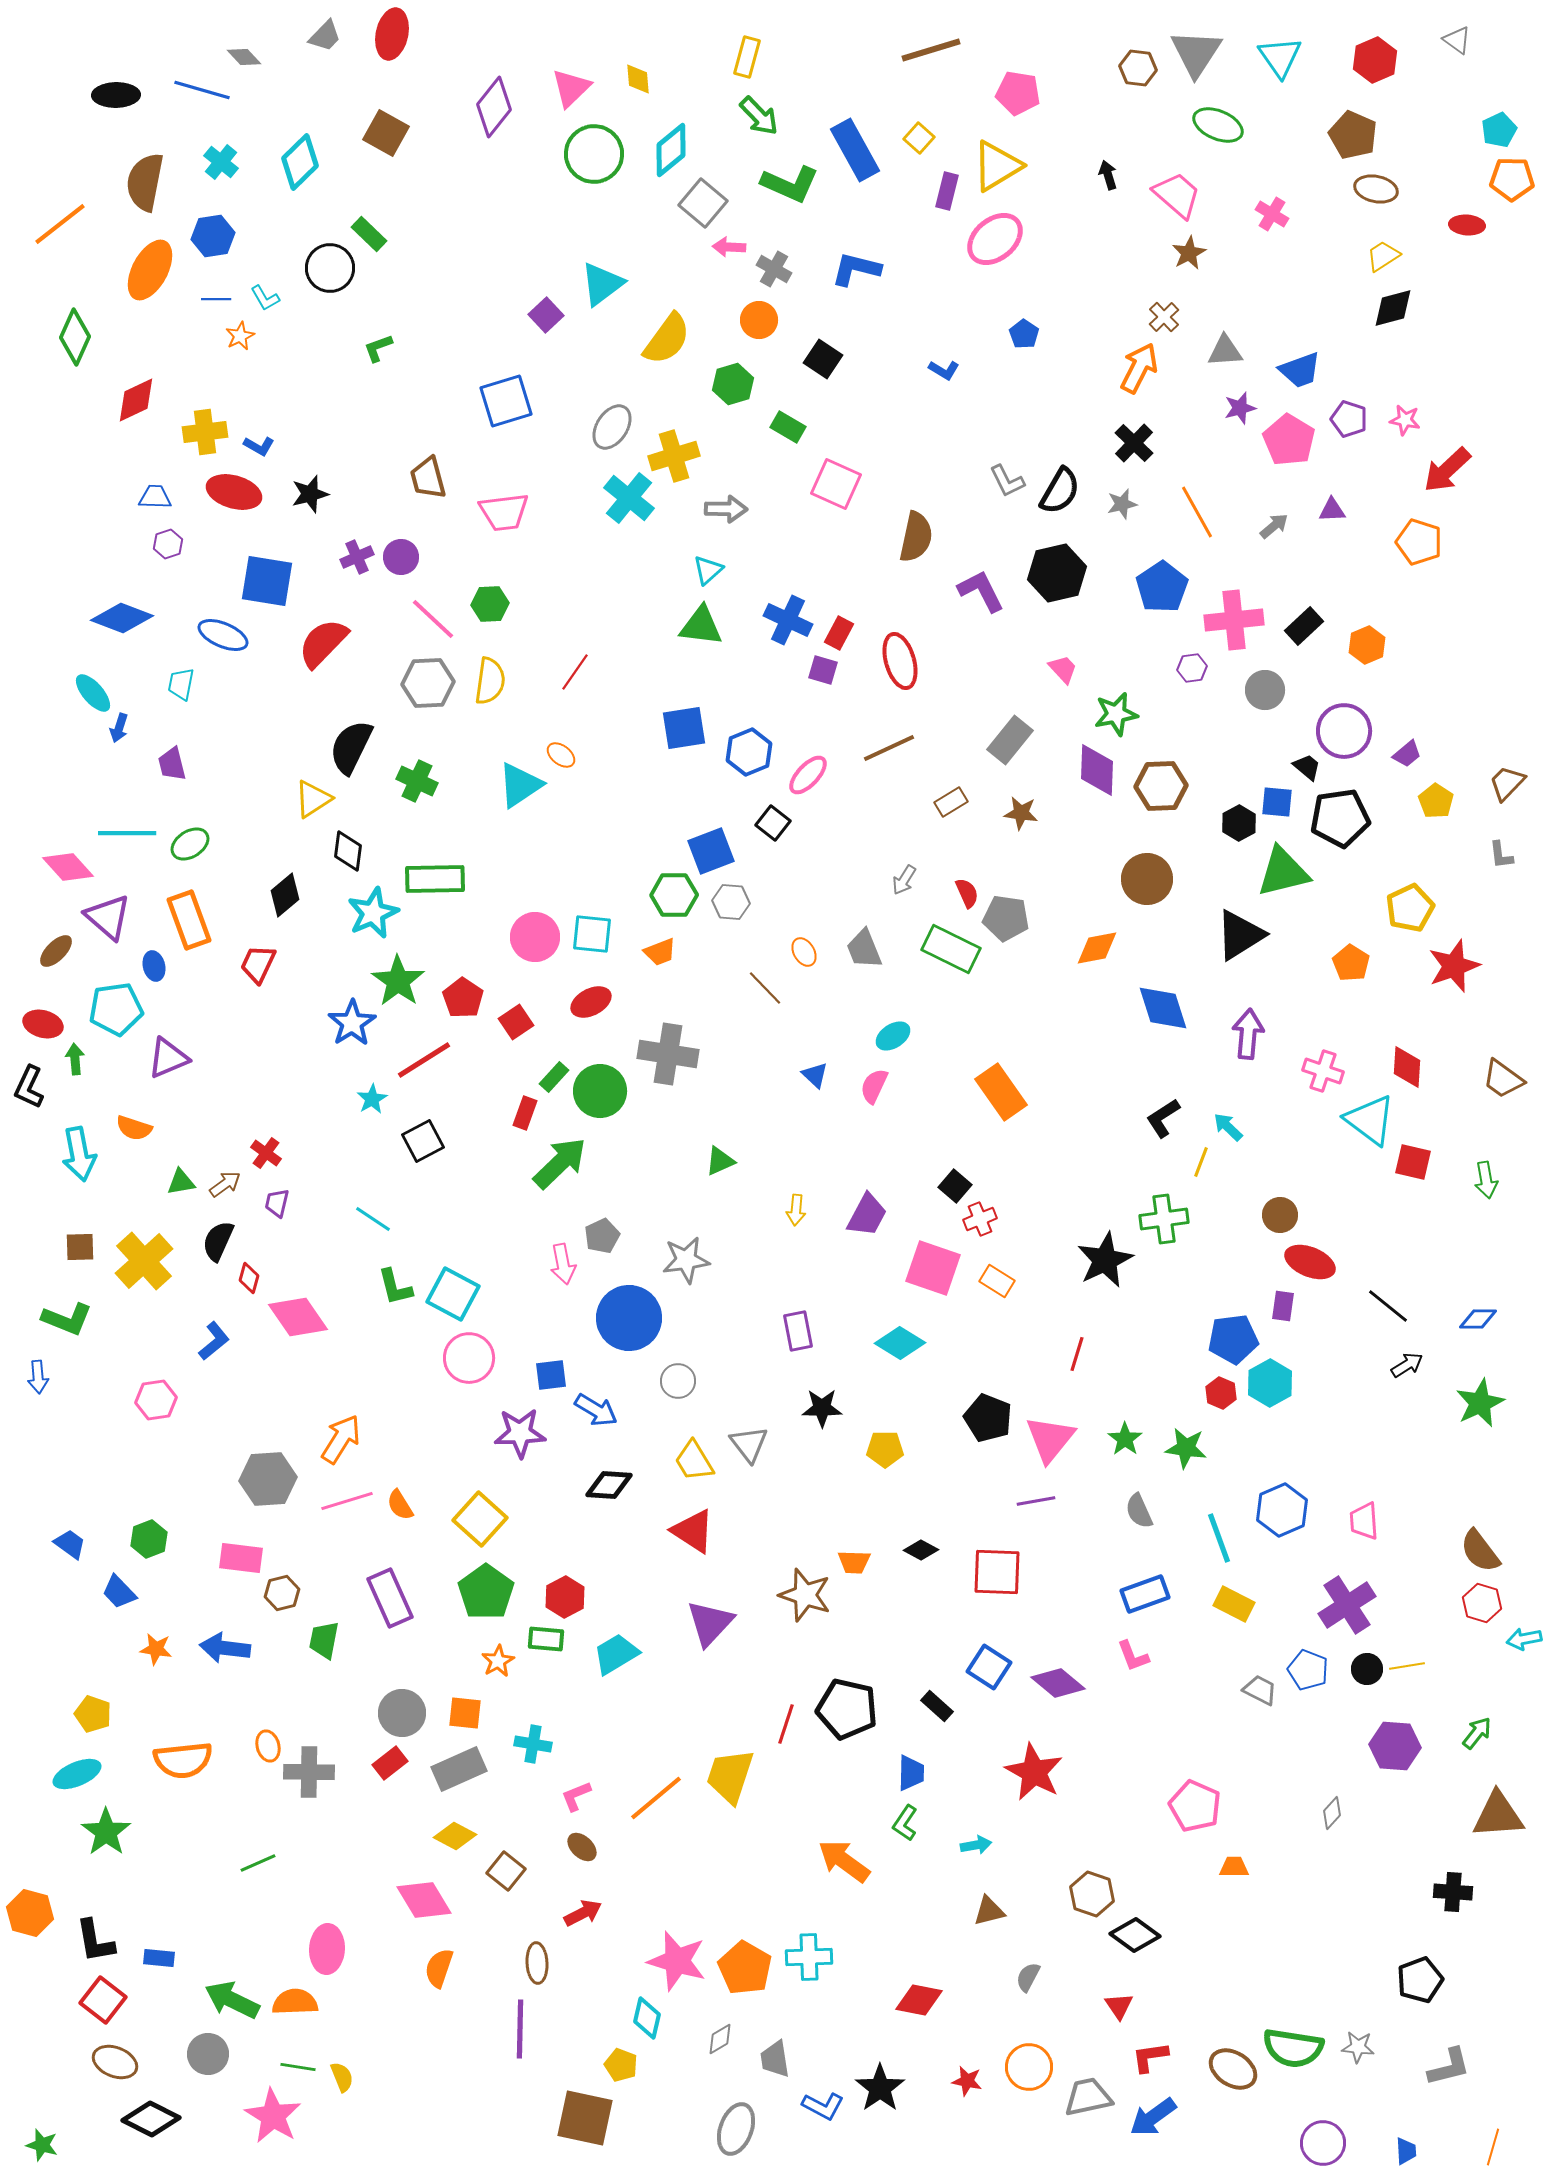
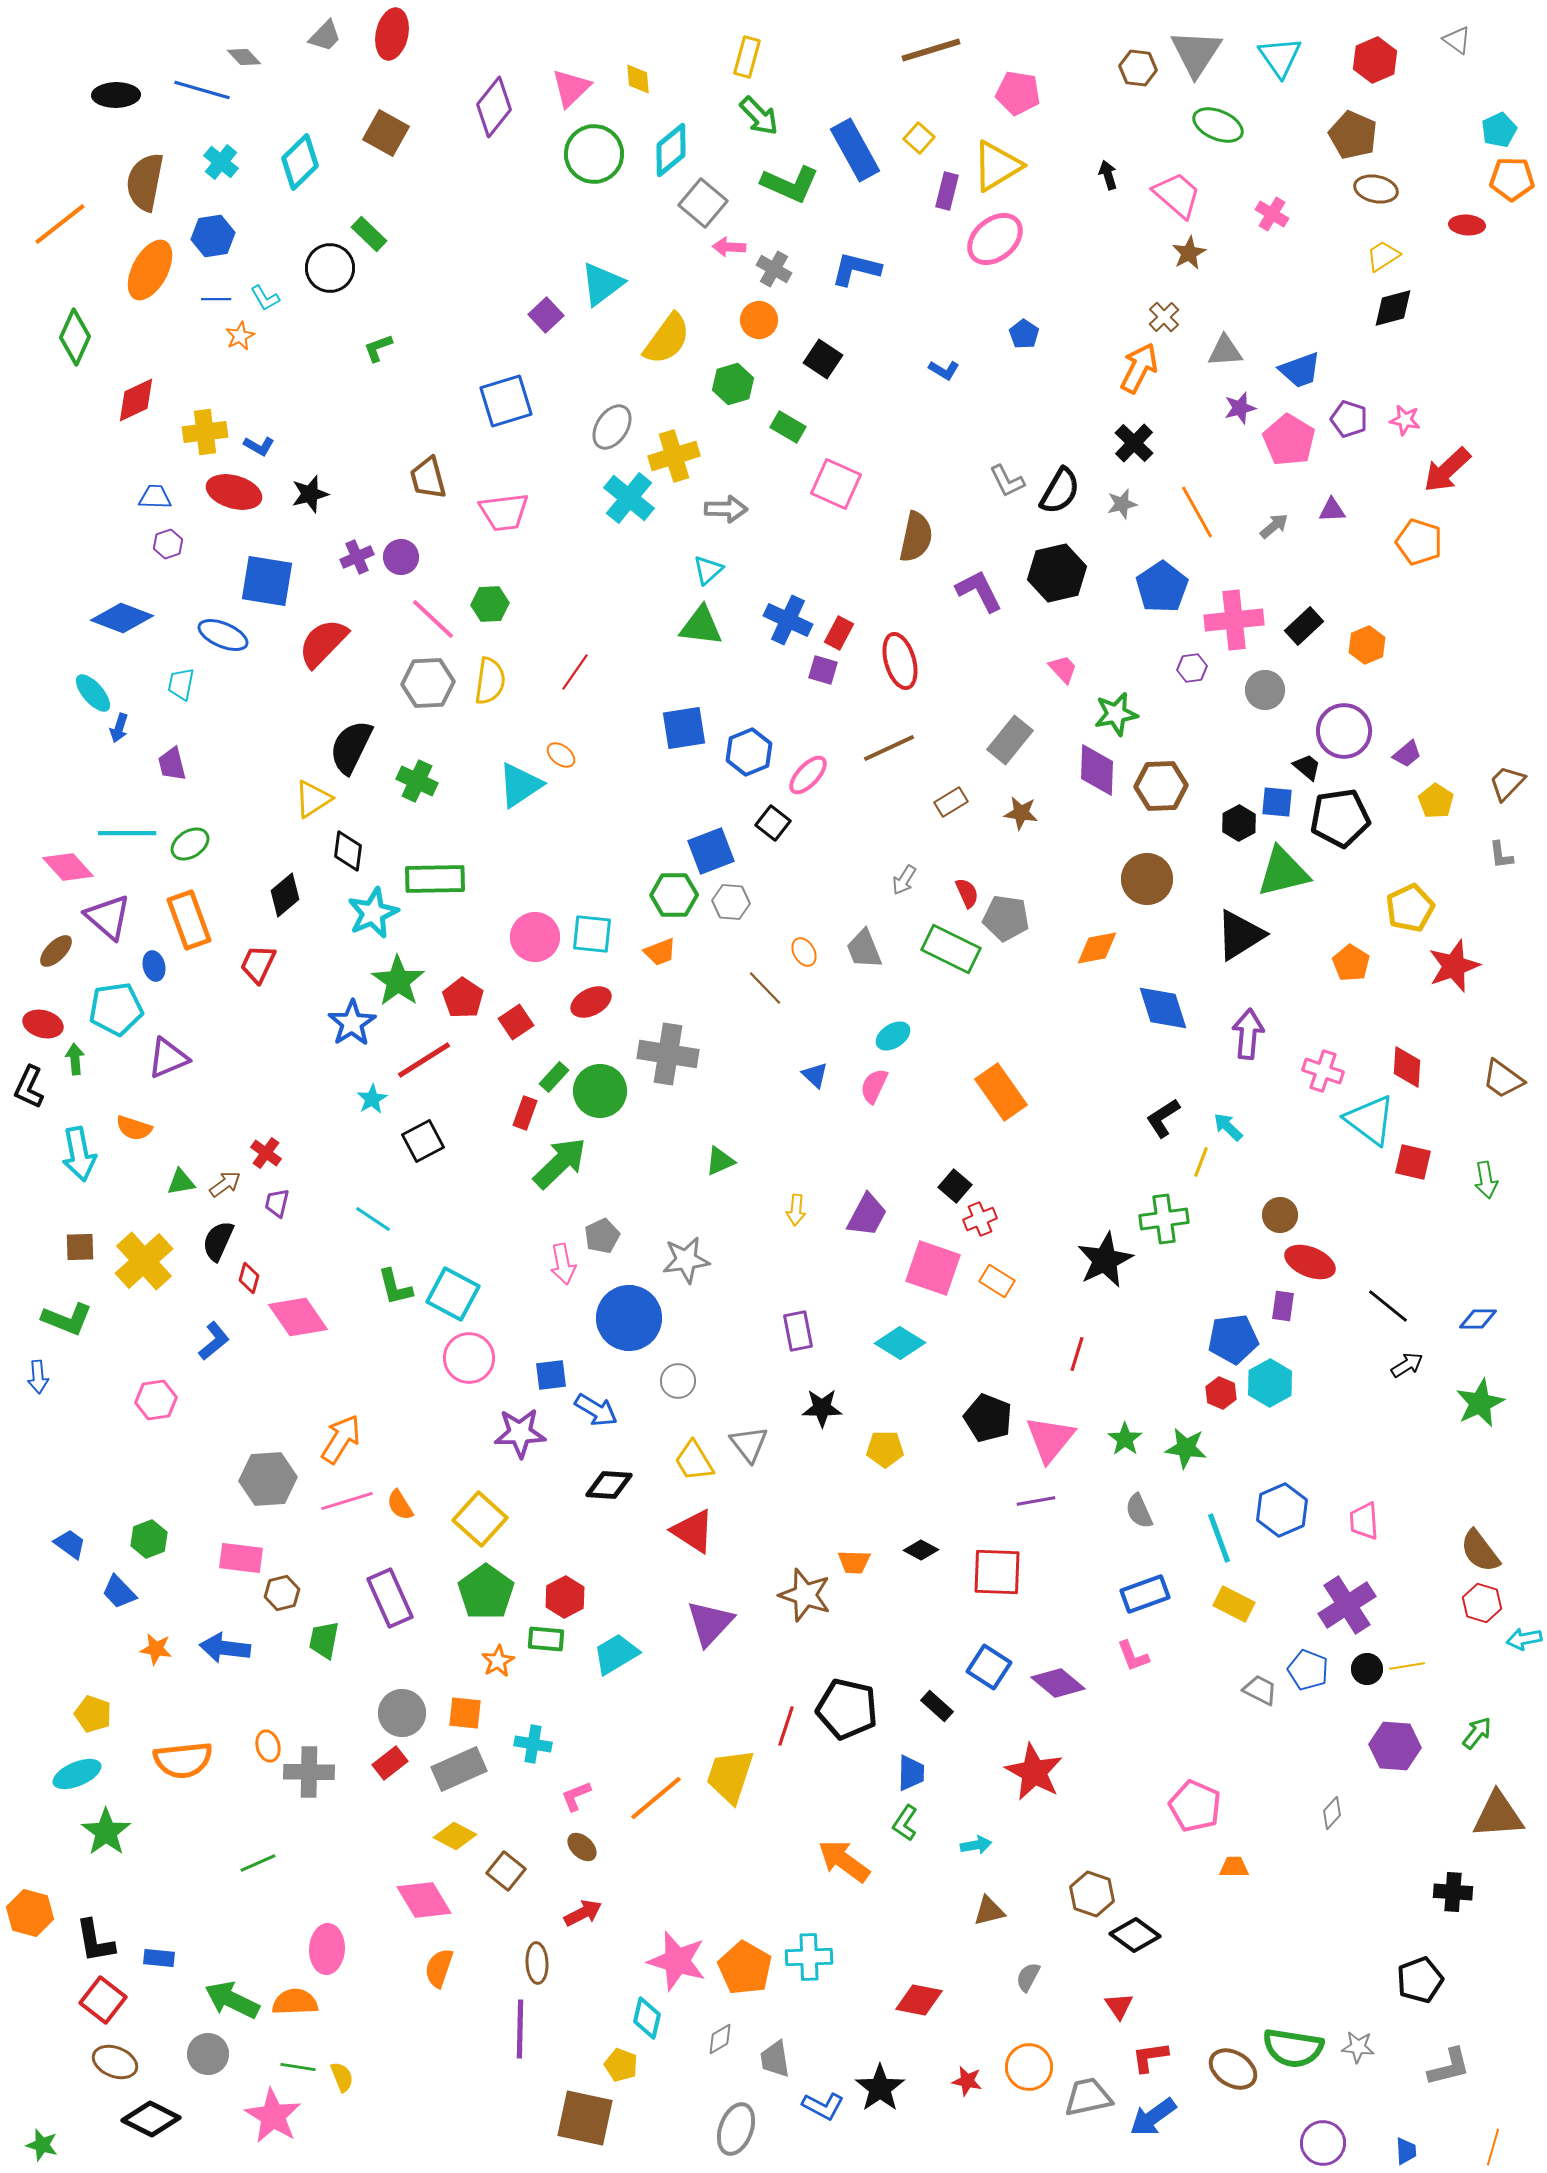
purple L-shape at (981, 591): moved 2 px left
red line at (786, 1724): moved 2 px down
